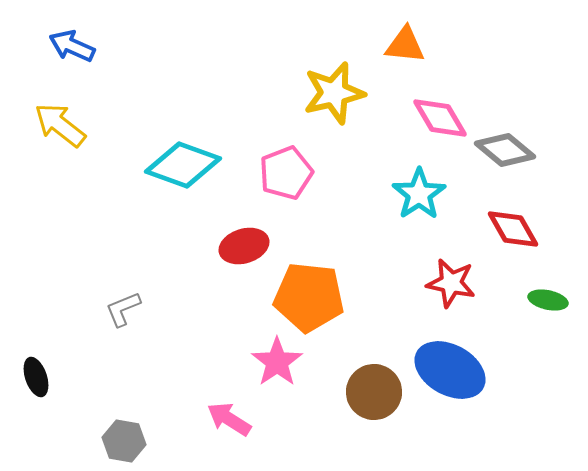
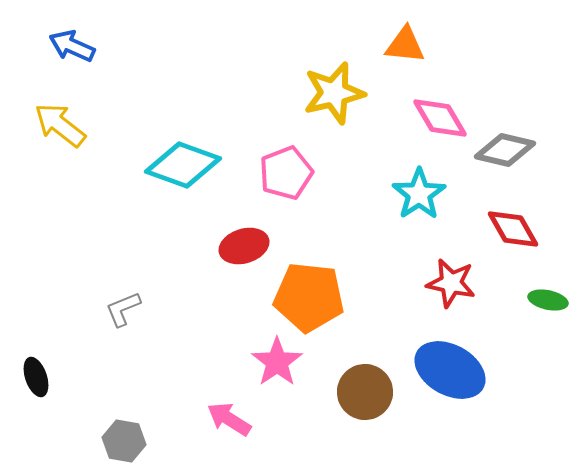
gray diamond: rotated 26 degrees counterclockwise
brown circle: moved 9 px left
